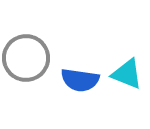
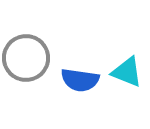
cyan triangle: moved 2 px up
